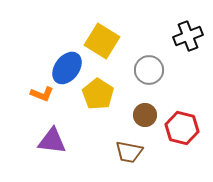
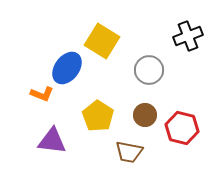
yellow pentagon: moved 22 px down
